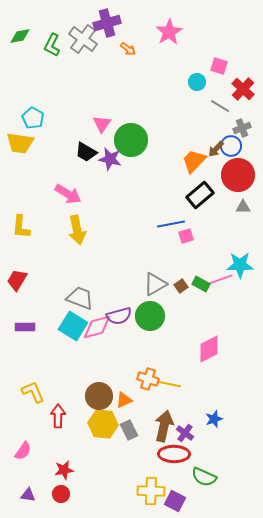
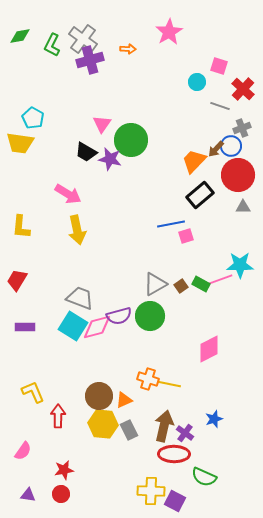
purple cross at (107, 23): moved 17 px left, 37 px down
orange arrow at (128, 49): rotated 35 degrees counterclockwise
gray line at (220, 106): rotated 12 degrees counterclockwise
